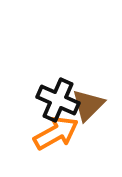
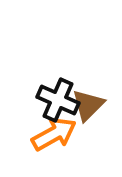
orange arrow: moved 2 px left, 1 px down
